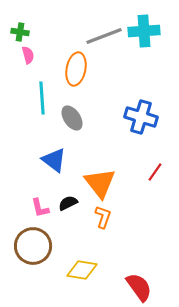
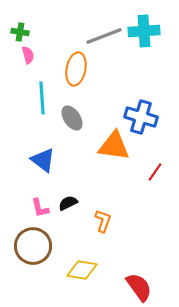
blue triangle: moved 11 px left
orange triangle: moved 14 px right, 37 px up; rotated 44 degrees counterclockwise
orange L-shape: moved 4 px down
